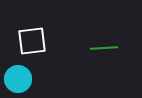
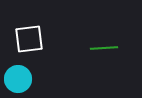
white square: moved 3 px left, 2 px up
